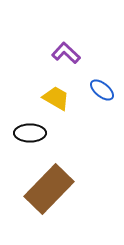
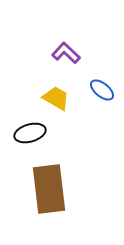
black ellipse: rotated 16 degrees counterclockwise
brown rectangle: rotated 51 degrees counterclockwise
